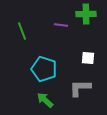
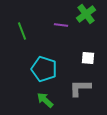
green cross: rotated 36 degrees counterclockwise
